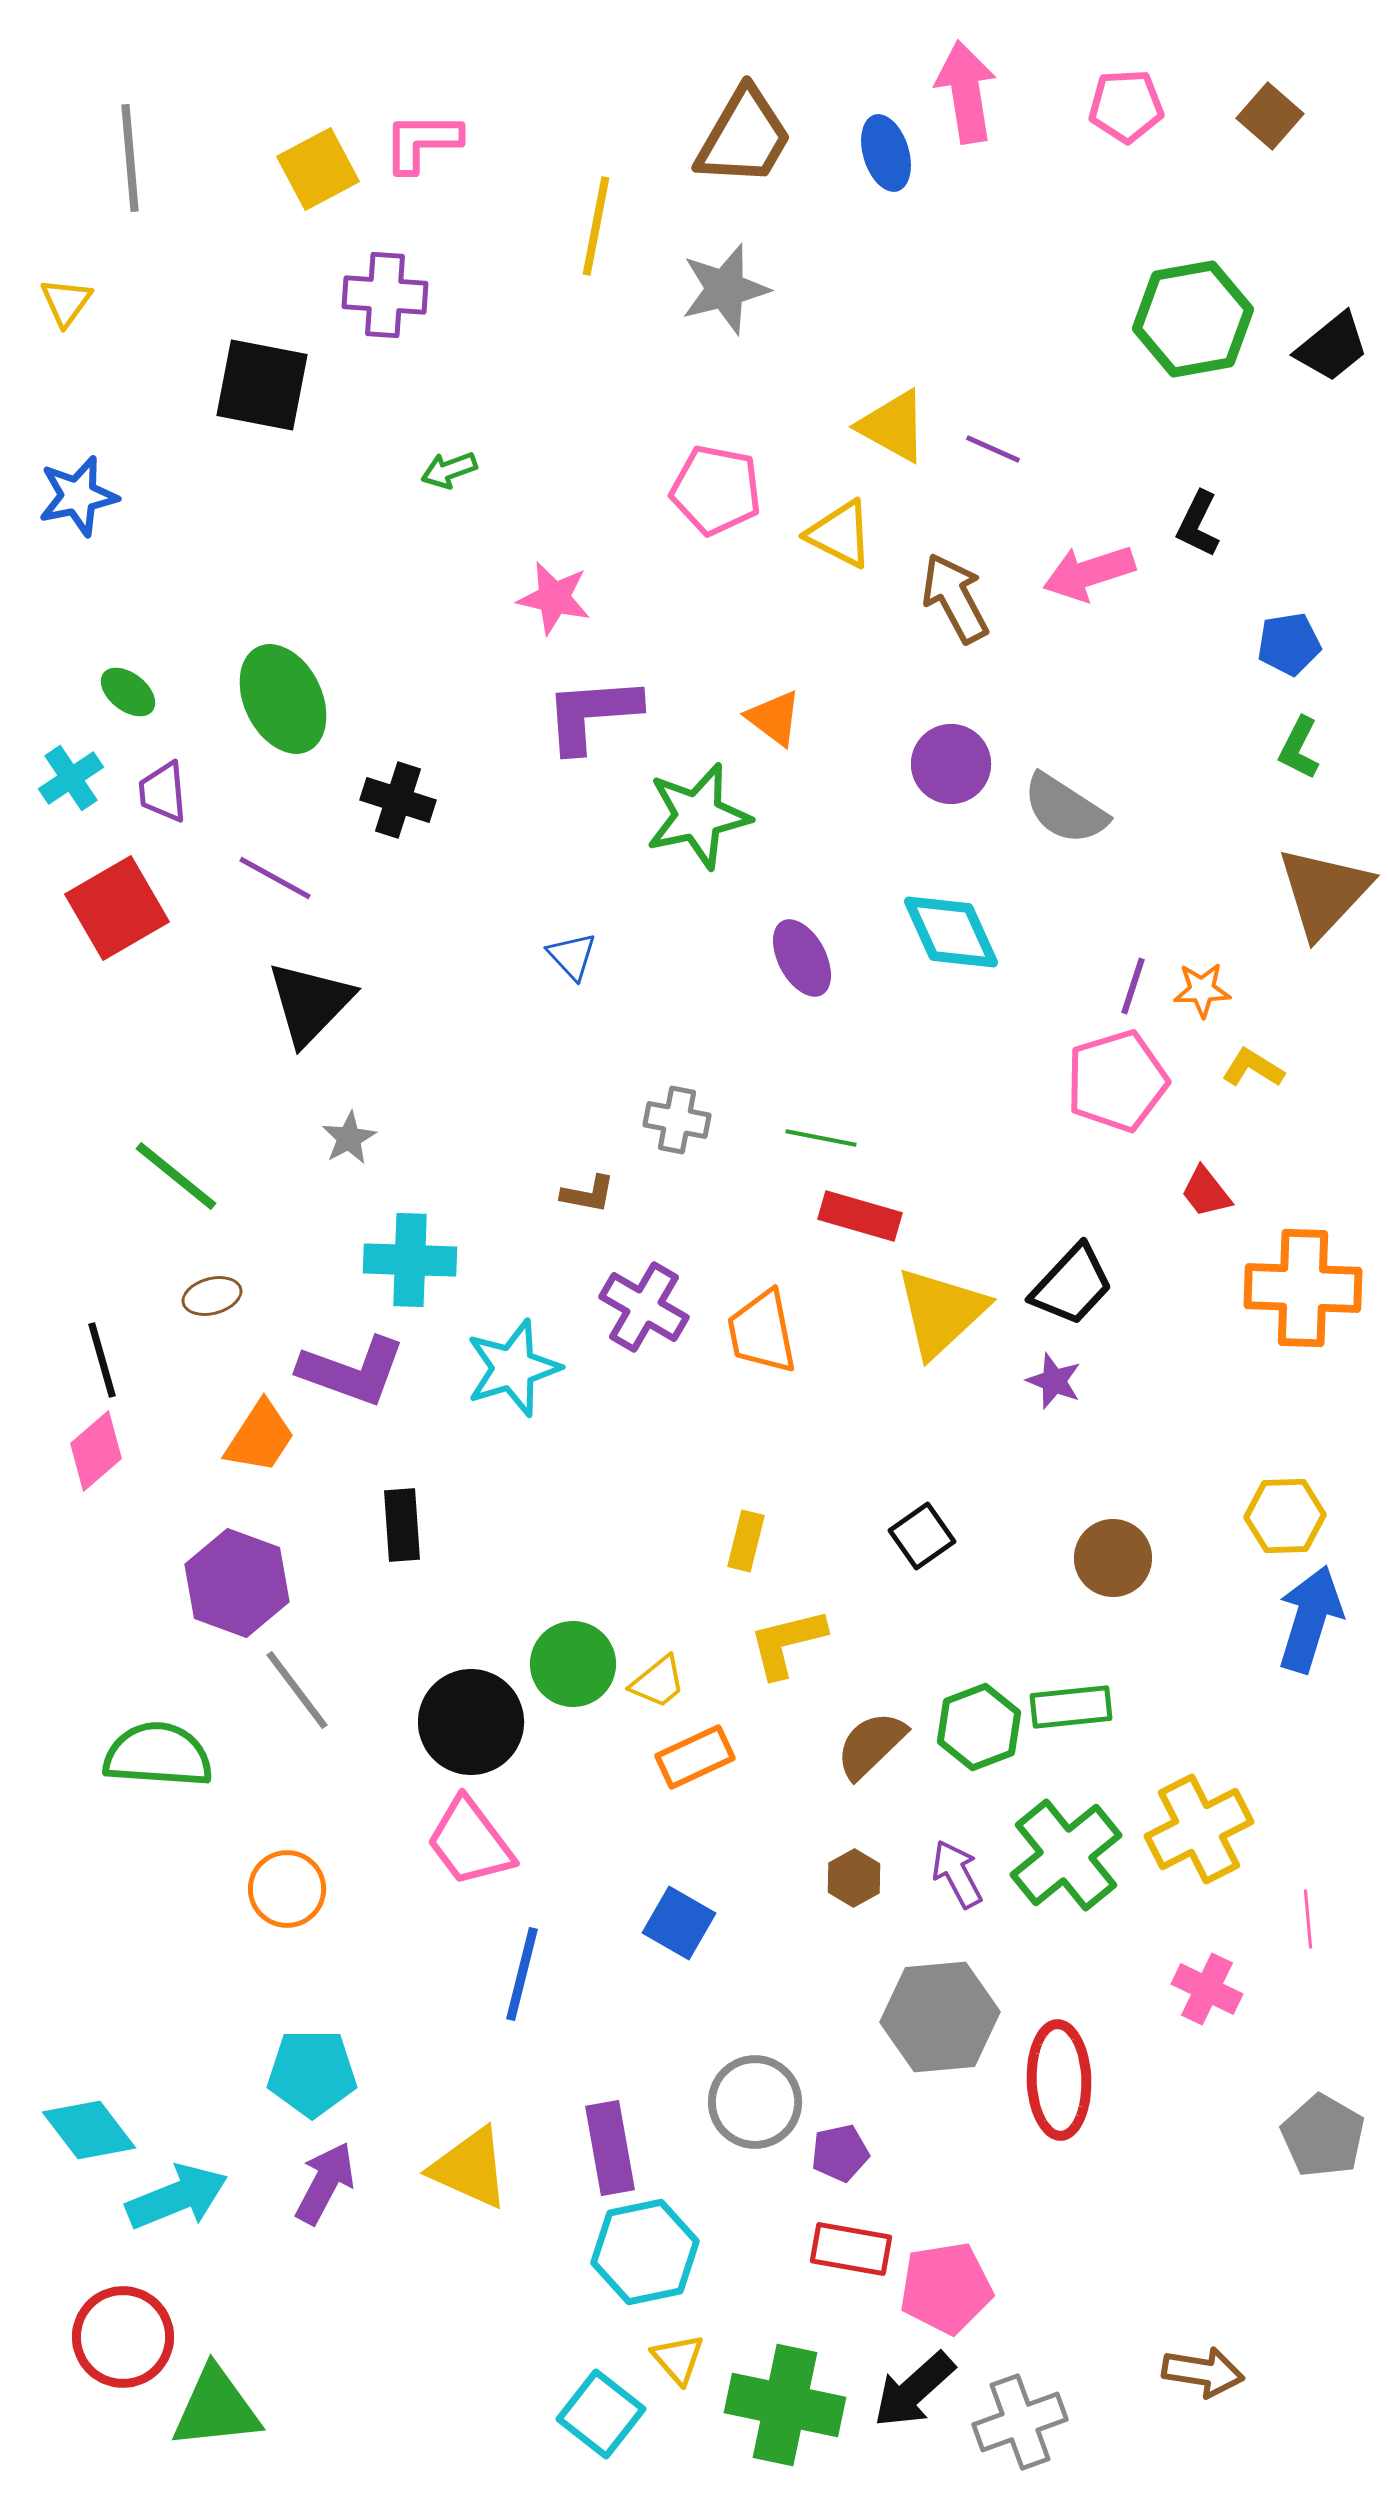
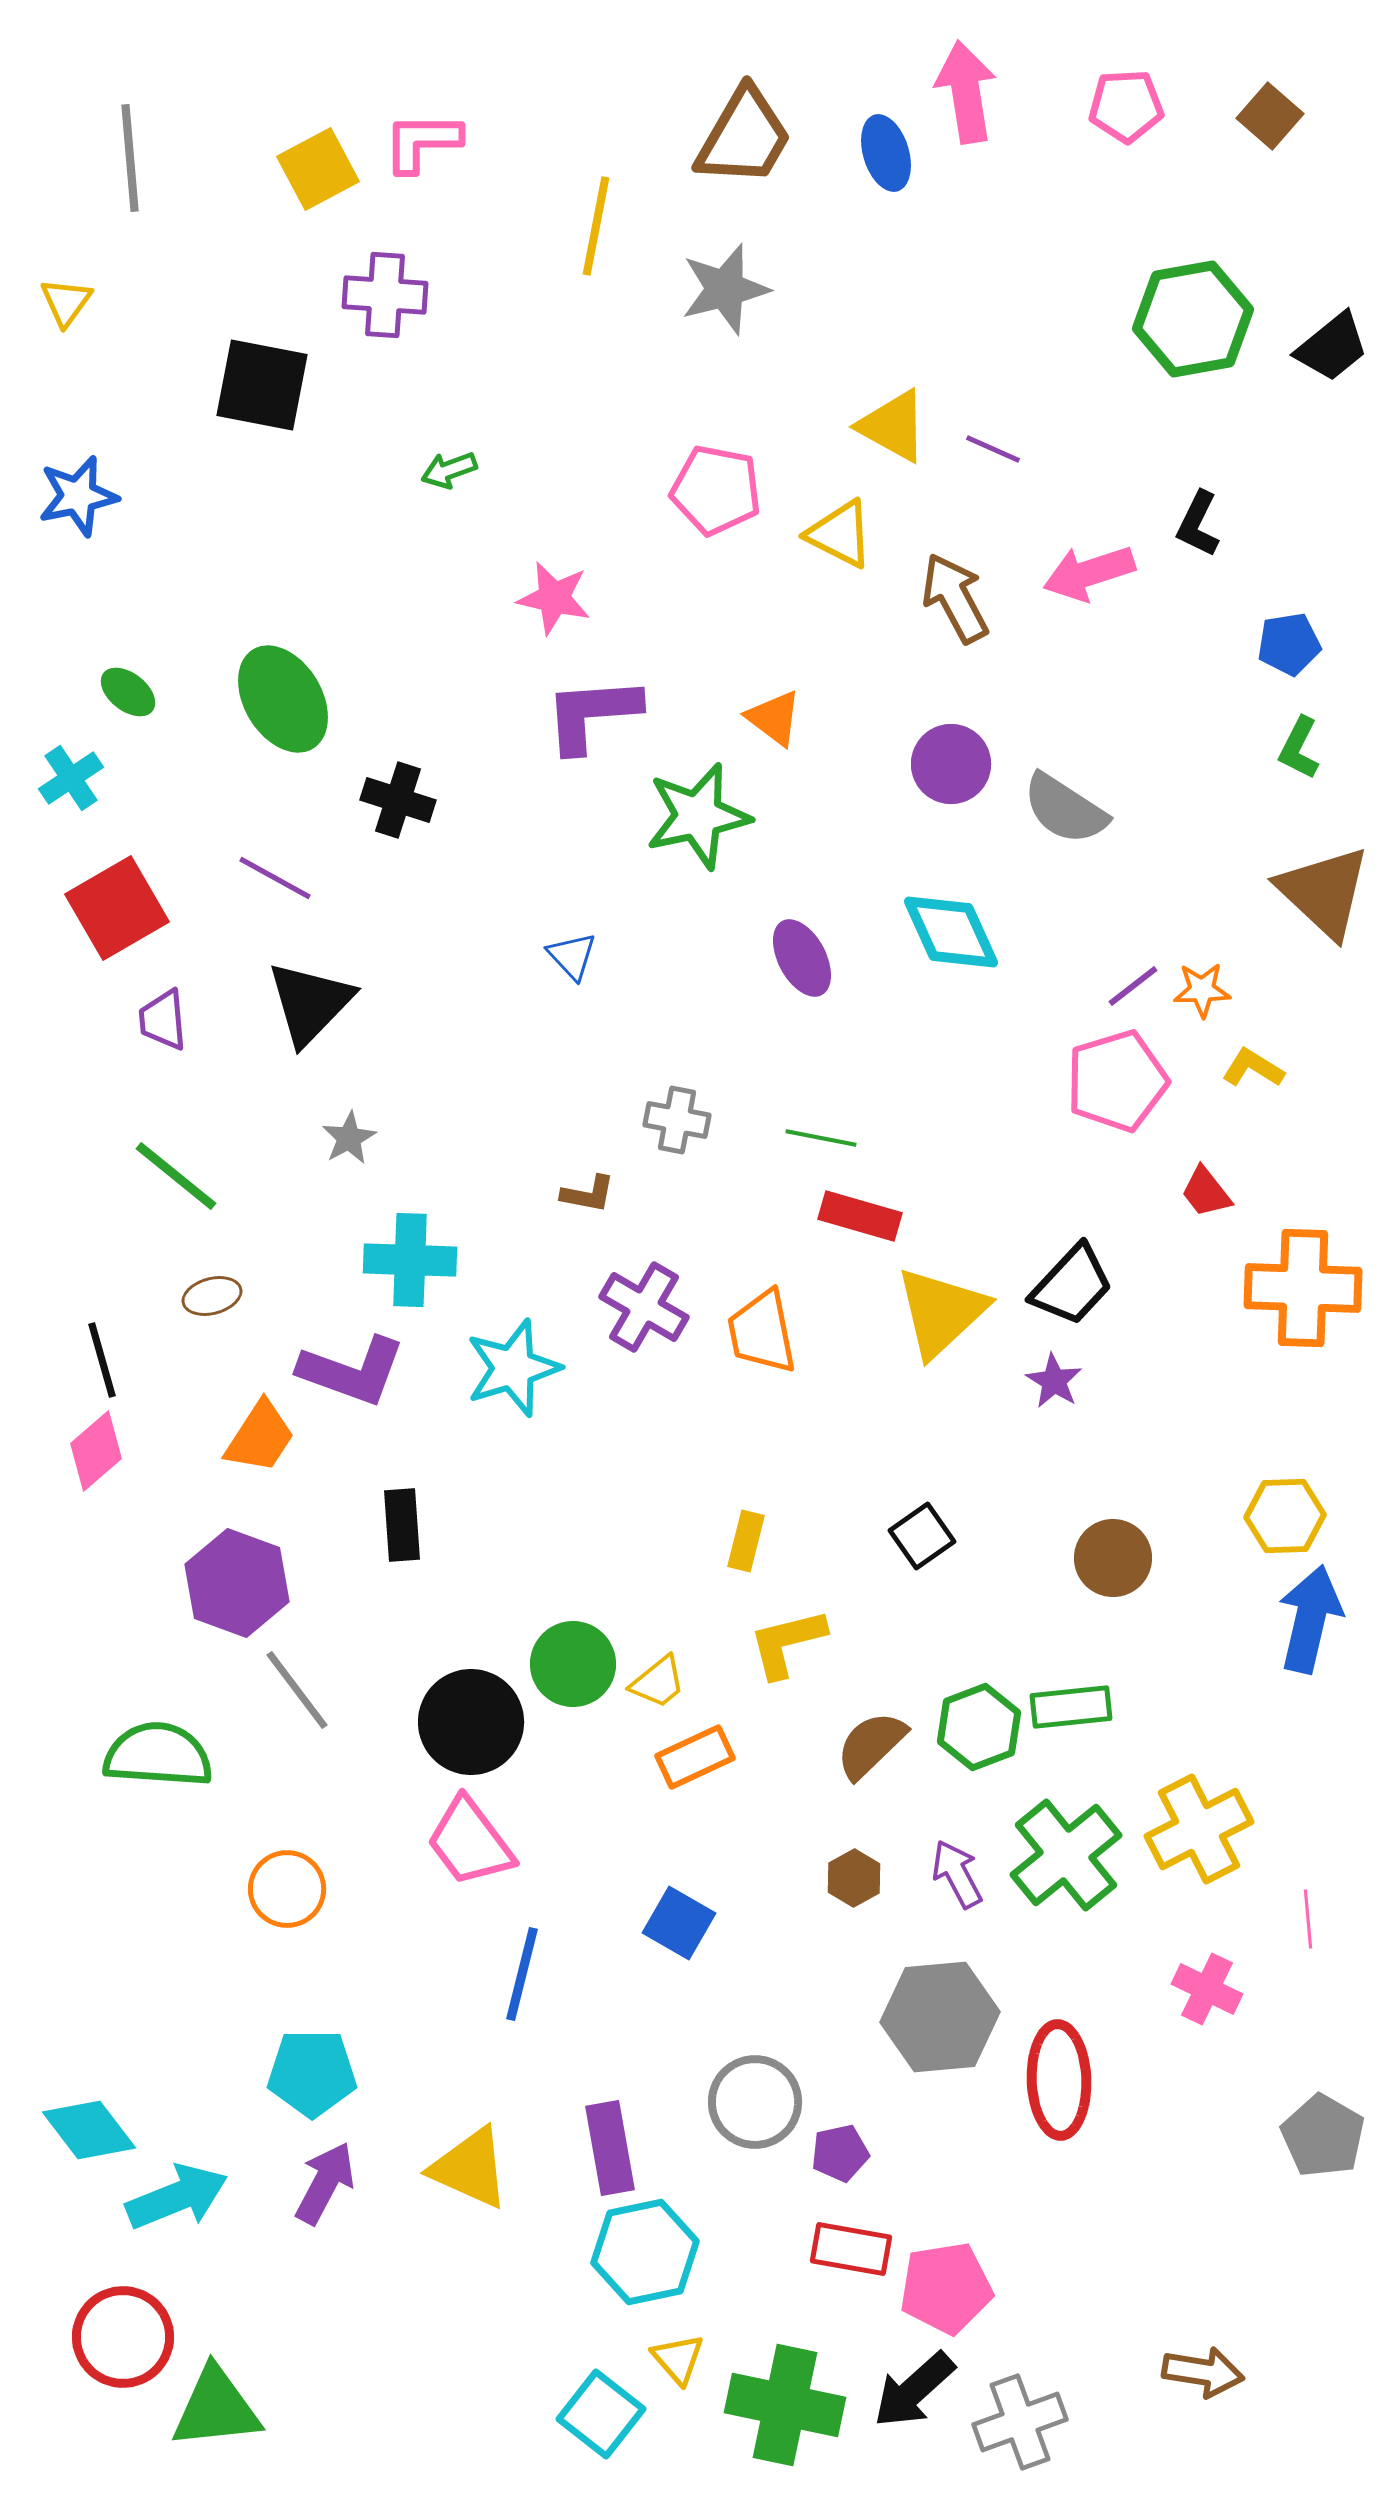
green ellipse at (283, 699): rotated 5 degrees counterclockwise
purple trapezoid at (163, 792): moved 228 px down
brown triangle at (1324, 892): rotated 30 degrees counterclockwise
purple line at (1133, 986): rotated 34 degrees clockwise
purple star at (1054, 1381): rotated 10 degrees clockwise
blue arrow at (1310, 1619): rotated 4 degrees counterclockwise
